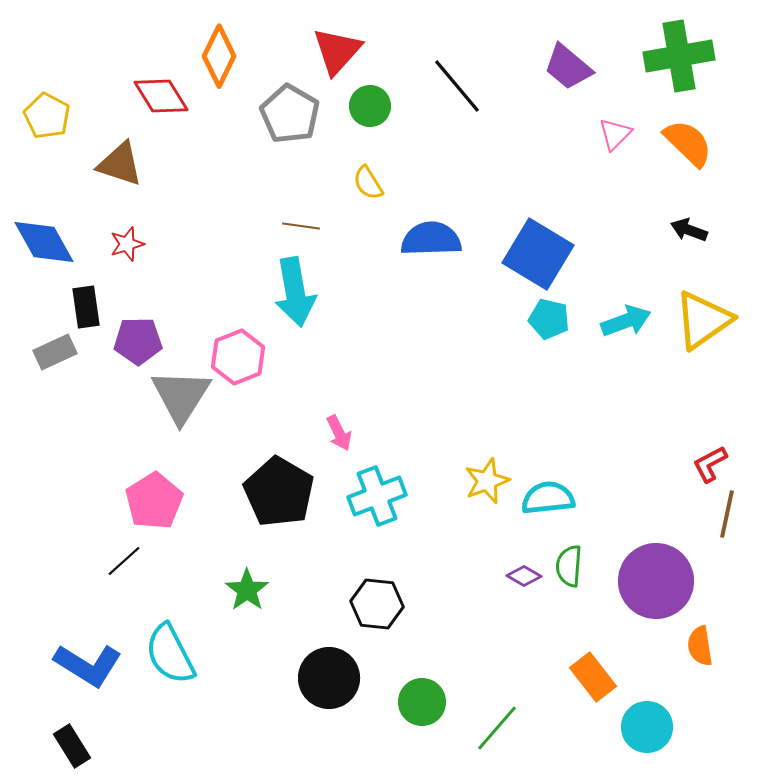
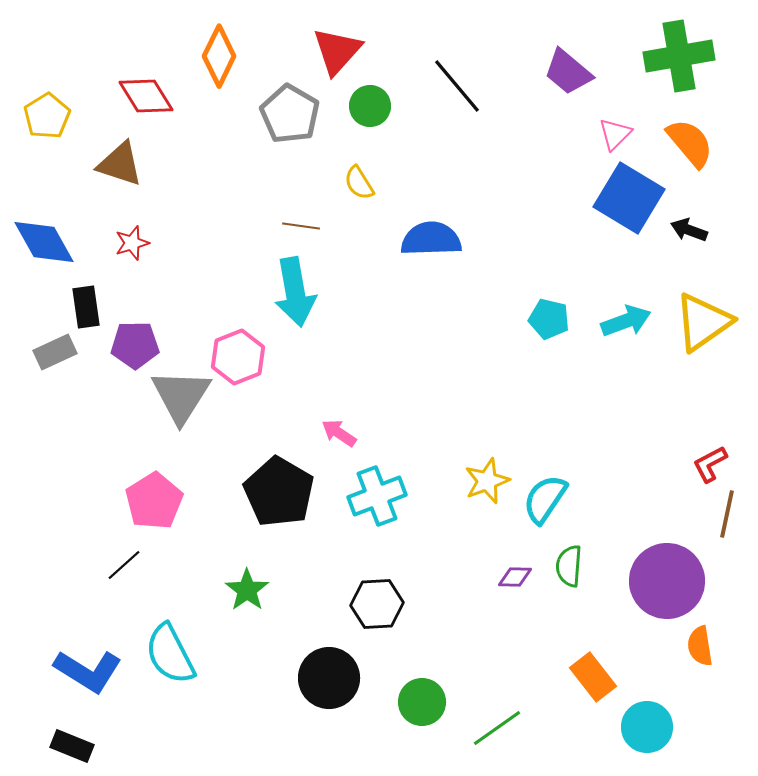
purple trapezoid at (568, 67): moved 5 px down
red diamond at (161, 96): moved 15 px left
yellow pentagon at (47, 116): rotated 12 degrees clockwise
orange semicircle at (688, 143): moved 2 px right; rotated 6 degrees clockwise
yellow semicircle at (368, 183): moved 9 px left
red star at (127, 244): moved 5 px right, 1 px up
blue square at (538, 254): moved 91 px right, 56 px up
yellow triangle at (703, 320): moved 2 px down
purple pentagon at (138, 341): moved 3 px left, 4 px down
pink arrow at (339, 433): rotated 150 degrees clockwise
cyan semicircle at (548, 498): moved 3 px left, 1 px down; rotated 50 degrees counterclockwise
black line at (124, 561): moved 4 px down
purple diamond at (524, 576): moved 9 px left, 1 px down; rotated 28 degrees counterclockwise
purple circle at (656, 581): moved 11 px right
black hexagon at (377, 604): rotated 9 degrees counterclockwise
blue L-shape at (88, 665): moved 6 px down
green line at (497, 728): rotated 14 degrees clockwise
black rectangle at (72, 746): rotated 36 degrees counterclockwise
